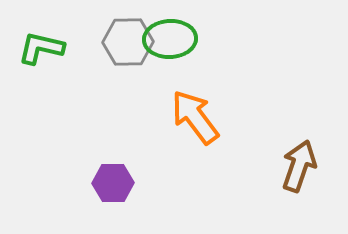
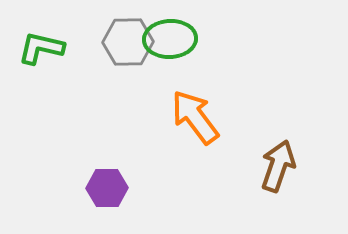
brown arrow: moved 21 px left
purple hexagon: moved 6 px left, 5 px down
